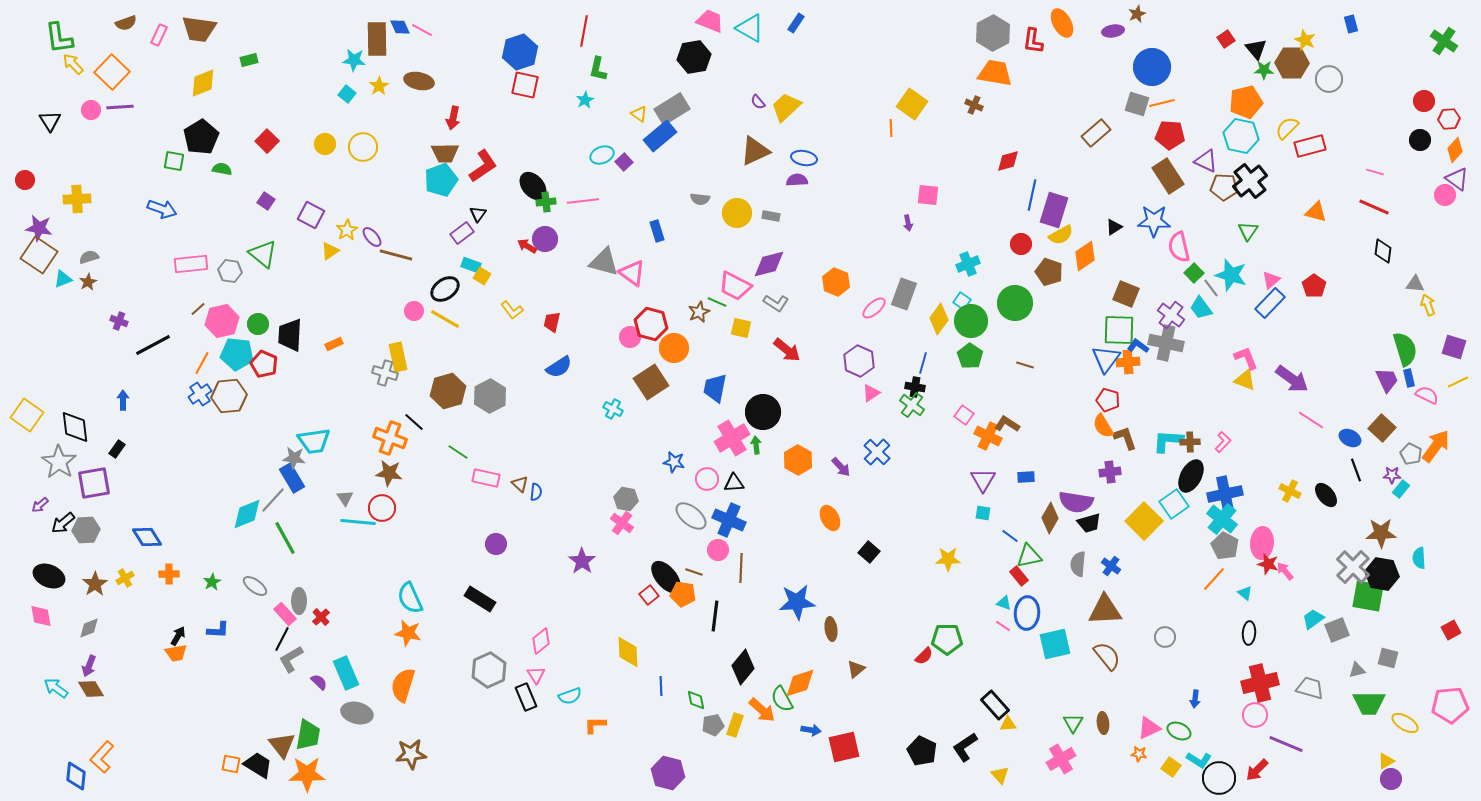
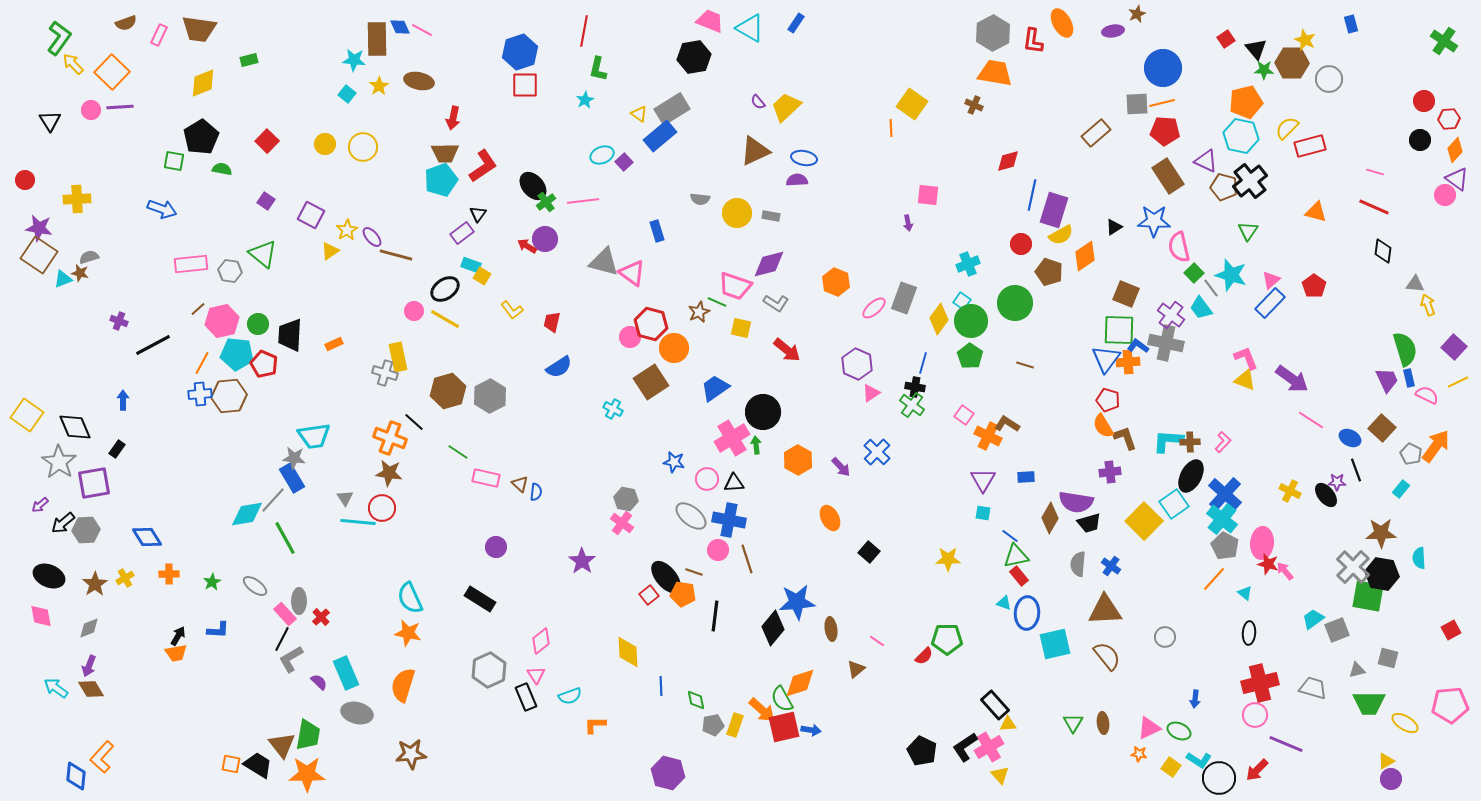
green L-shape at (59, 38): rotated 136 degrees counterclockwise
blue circle at (1152, 67): moved 11 px right, 1 px down
red square at (525, 85): rotated 12 degrees counterclockwise
gray square at (1137, 104): rotated 20 degrees counterclockwise
red pentagon at (1170, 135): moved 5 px left, 4 px up
brown pentagon at (1224, 187): rotated 12 degrees clockwise
green cross at (546, 202): rotated 30 degrees counterclockwise
brown star at (88, 282): moved 8 px left, 9 px up; rotated 30 degrees counterclockwise
pink trapezoid at (735, 286): rotated 8 degrees counterclockwise
gray rectangle at (904, 294): moved 4 px down
purple square at (1454, 347): rotated 25 degrees clockwise
purple hexagon at (859, 361): moved 2 px left, 3 px down
blue trapezoid at (715, 388): rotated 44 degrees clockwise
blue cross at (200, 394): rotated 30 degrees clockwise
black diamond at (75, 427): rotated 16 degrees counterclockwise
cyan trapezoid at (314, 441): moved 5 px up
purple star at (1392, 475): moved 55 px left, 7 px down
blue cross at (1225, 494): rotated 36 degrees counterclockwise
cyan diamond at (247, 514): rotated 12 degrees clockwise
blue cross at (729, 520): rotated 12 degrees counterclockwise
purple circle at (496, 544): moved 3 px down
green triangle at (1029, 556): moved 13 px left
brown line at (741, 568): moved 6 px right, 9 px up; rotated 20 degrees counterclockwise
pink line at (1003, 626): moved 126 px left, 15 px down
black diamond at (743, 667): moved 30 px right, 39 px up
gray trapezoid at (1310, 688): moved 3 px right
red square at (844, 747): moved 60 px left, 20 px up
pink cross at (1061, 759): moved 72 px left, 12 px up
